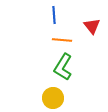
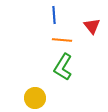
yellow circle: moved 18 px left
